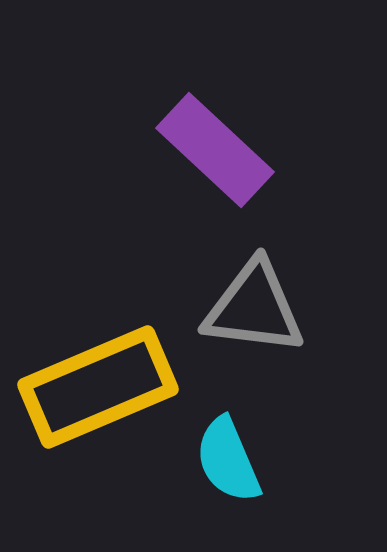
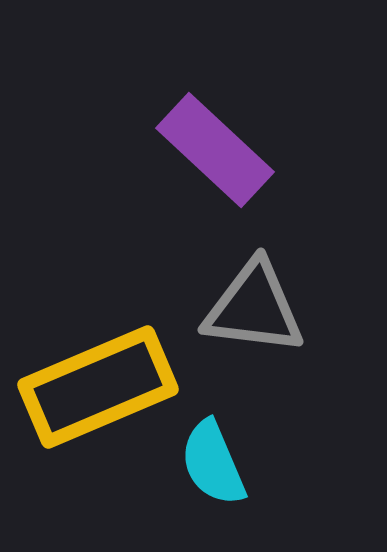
cyan semicircle: moved 15 px left, 3 px down
